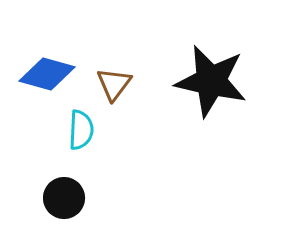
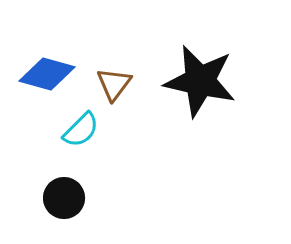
black star: moved 11 px left
cyan semicircle: rotated 42 degrees clockwise
